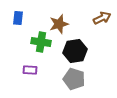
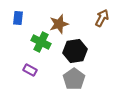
brown arrow: rotated 36 degrees counterclockwise
green cross: rotated 18 degrees clockwise
purple rectangle: rotated 24 degrees clockwise
gray pentagon: rotated 20 degrees clockwise
